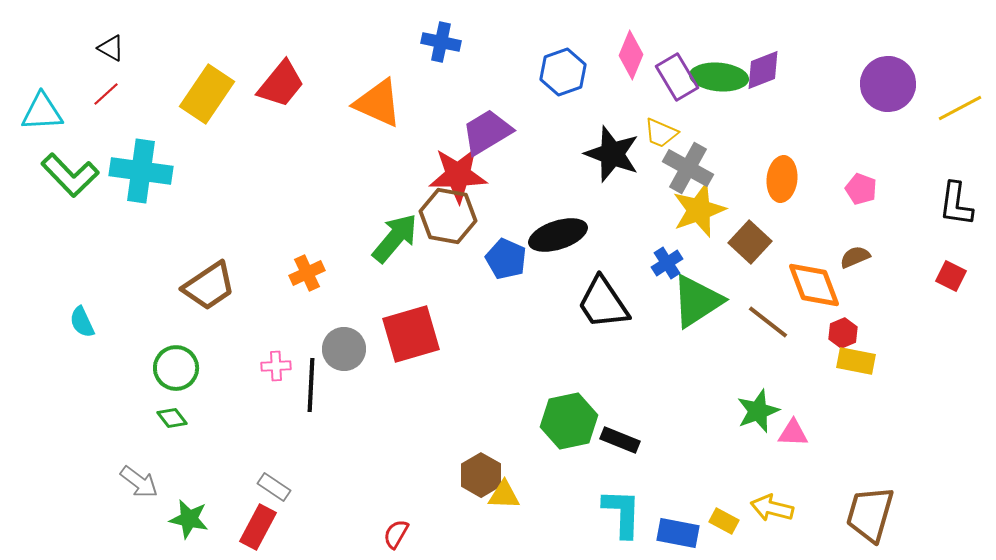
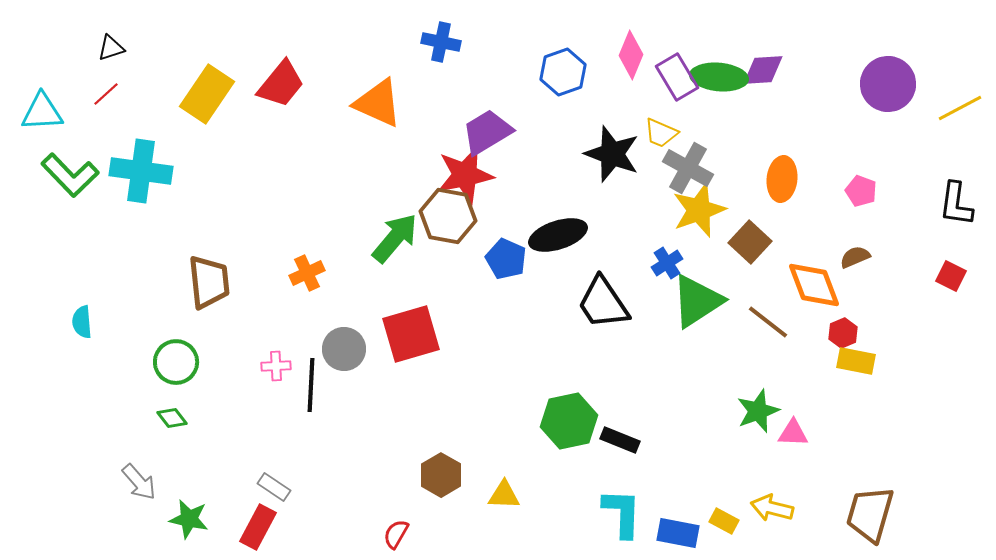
black triangle at (111, 48): rotated 48 degrees counterclockwise
purple diamond at (763, 70): rotated 18 degrees clockwise
red star at (458, 175): moved 7 px right; rotated 10 degrees counterclockwise
pink pentagon at (861, 189): moved 2 px down
brown trapezoid at (209, 286): moved 4 px up; rotated 62 degrees counterclockwise
cyan semicircle at (82, 322): rotated 20 degrees clockwise
green circle at (176, 368): moved 6 px up
brown hexagon at (481, 475): moved 40 px left
gray arrow at (139, 482): rotated 12 degrees clockwise
